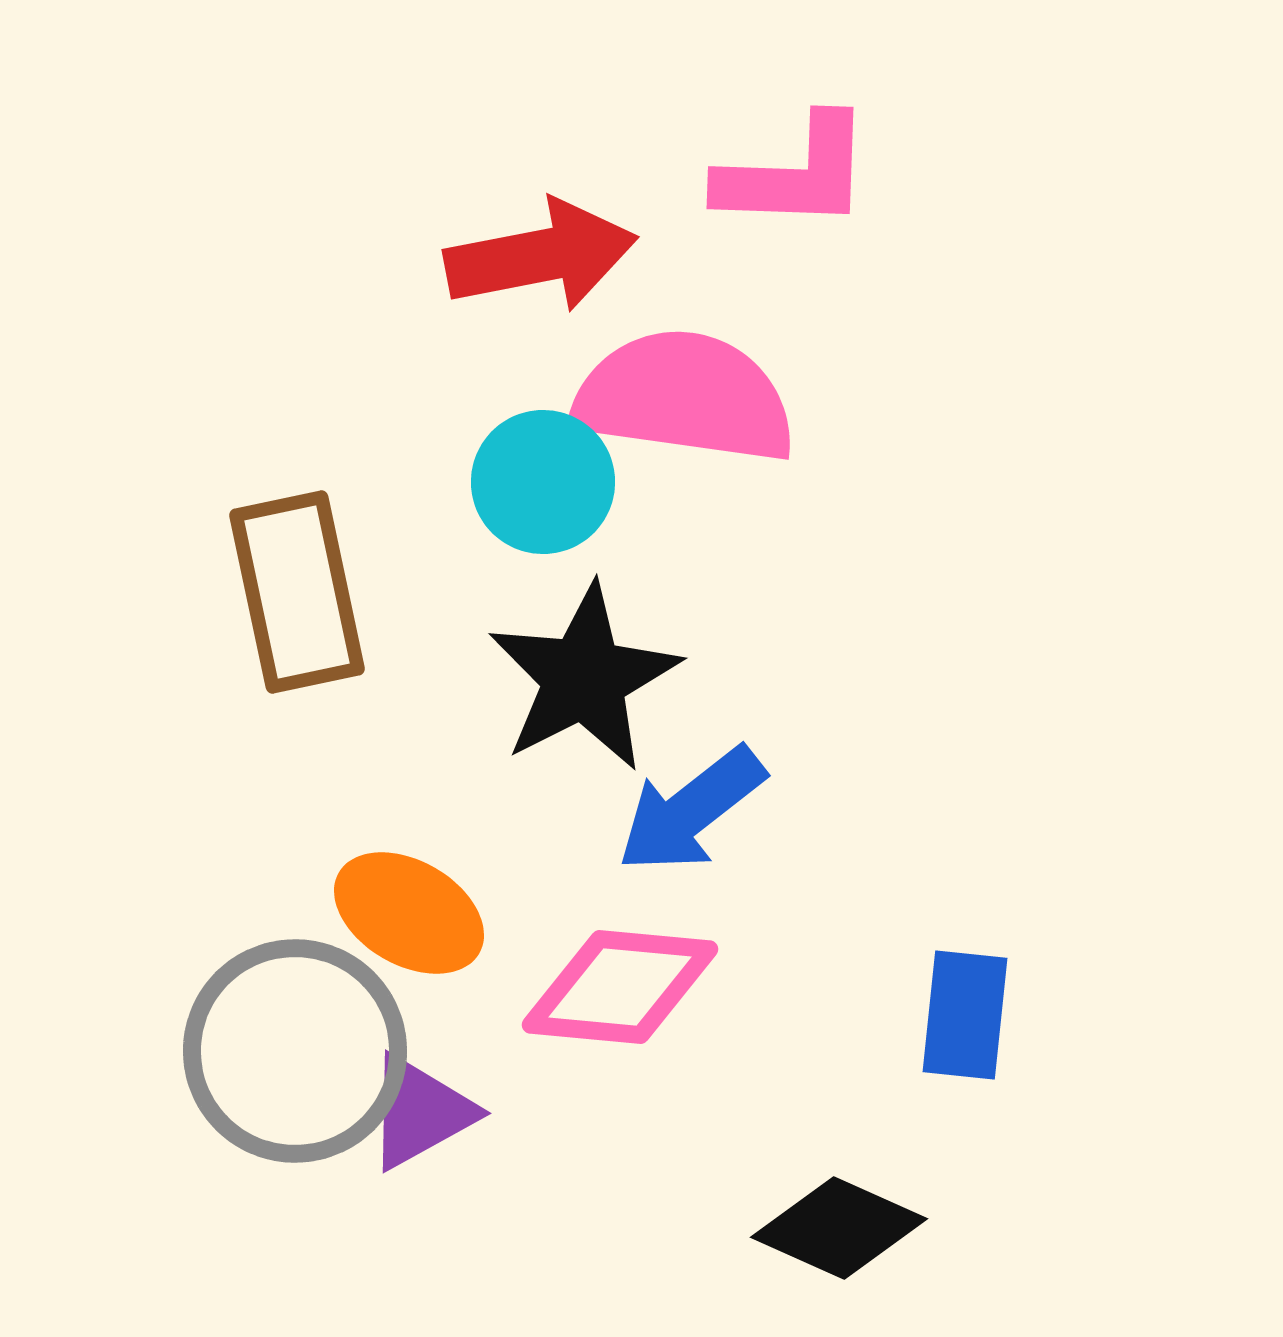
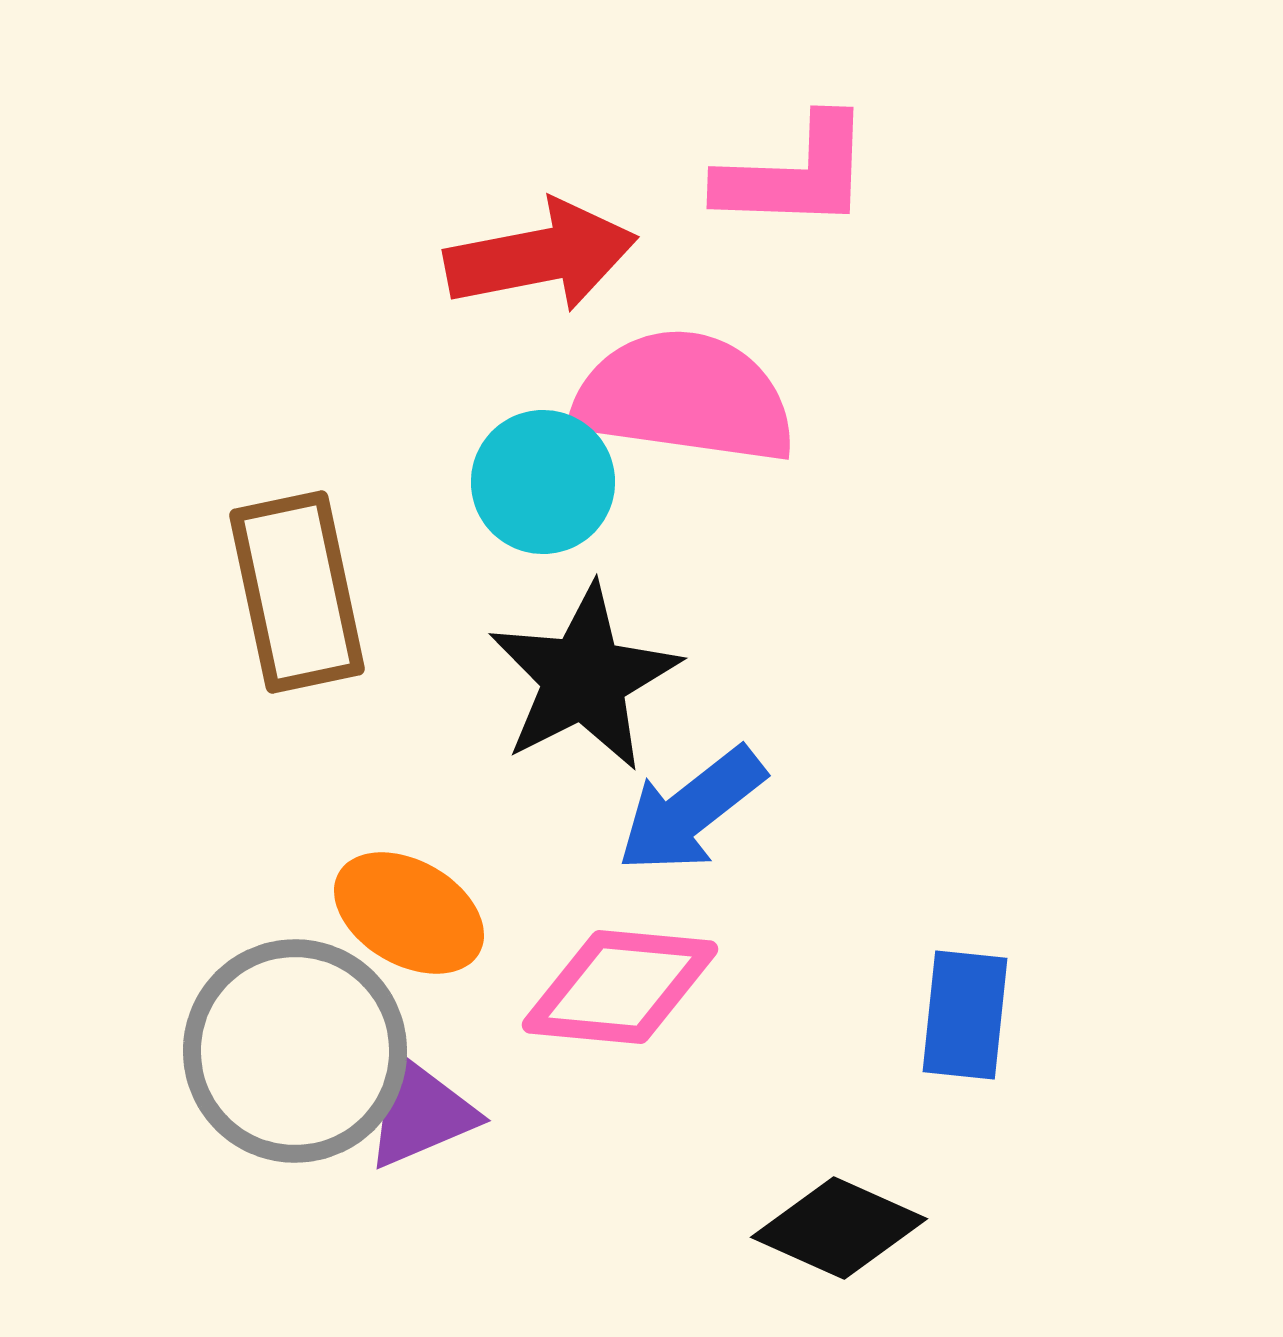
purple triangle: rotated 6 degrees clockwise
